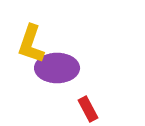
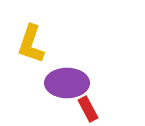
purple ellipse: moved 10 px right, 15 px down
